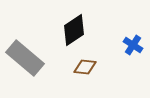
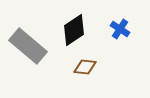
blue cross: moved 13 px left, 16 px up
gray rectangle: moved 3 px right, 12 px up
